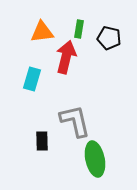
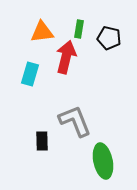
cyan rectangle: moved 2 px left, 5 px up
gray L-shape: rotated 9 degrees counterclockwise
green ellipse: moved 8 px right, 2 px down
